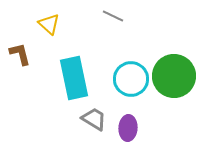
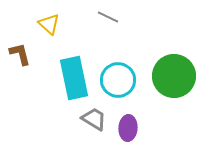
gray line: moved 5 px left, 1 px down
cyan circle: moved 13 px left, 1 px down
